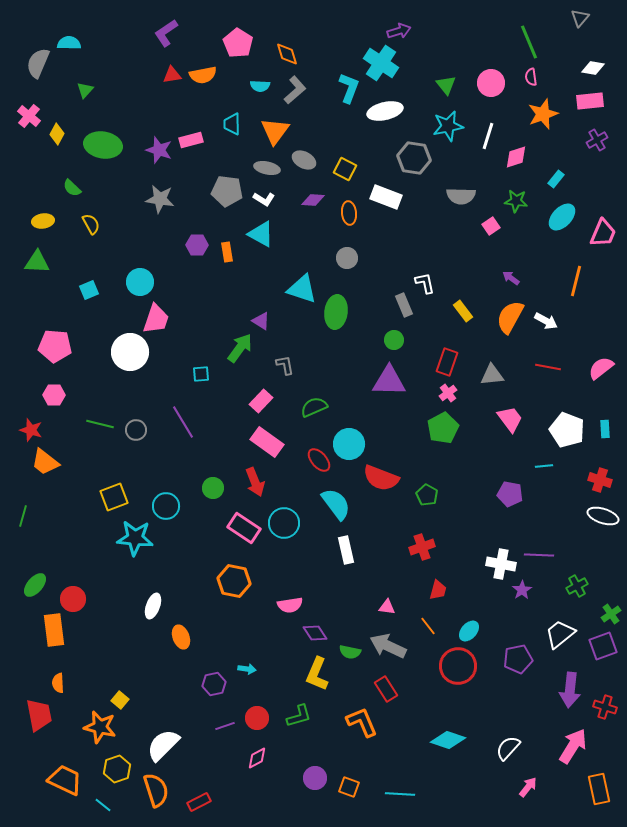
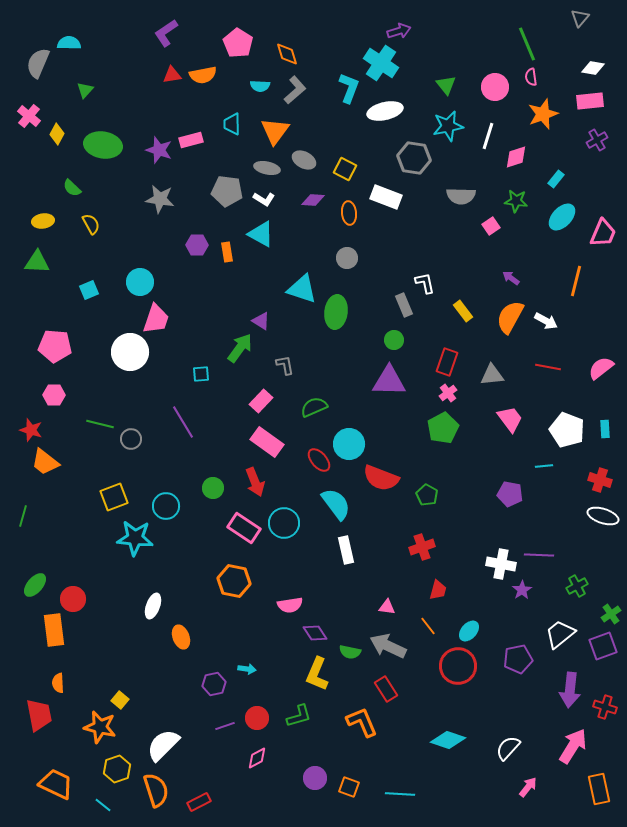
green line at (529, 42): moved 2 px left, 2 px down
pink circle at (491, 83): moved 4 px right, 4 px down
gray circle at (136, 430): moved 5 px left, 9 px down
orange trapezoid at (65, 780): moved 9 px left, 4 px down
